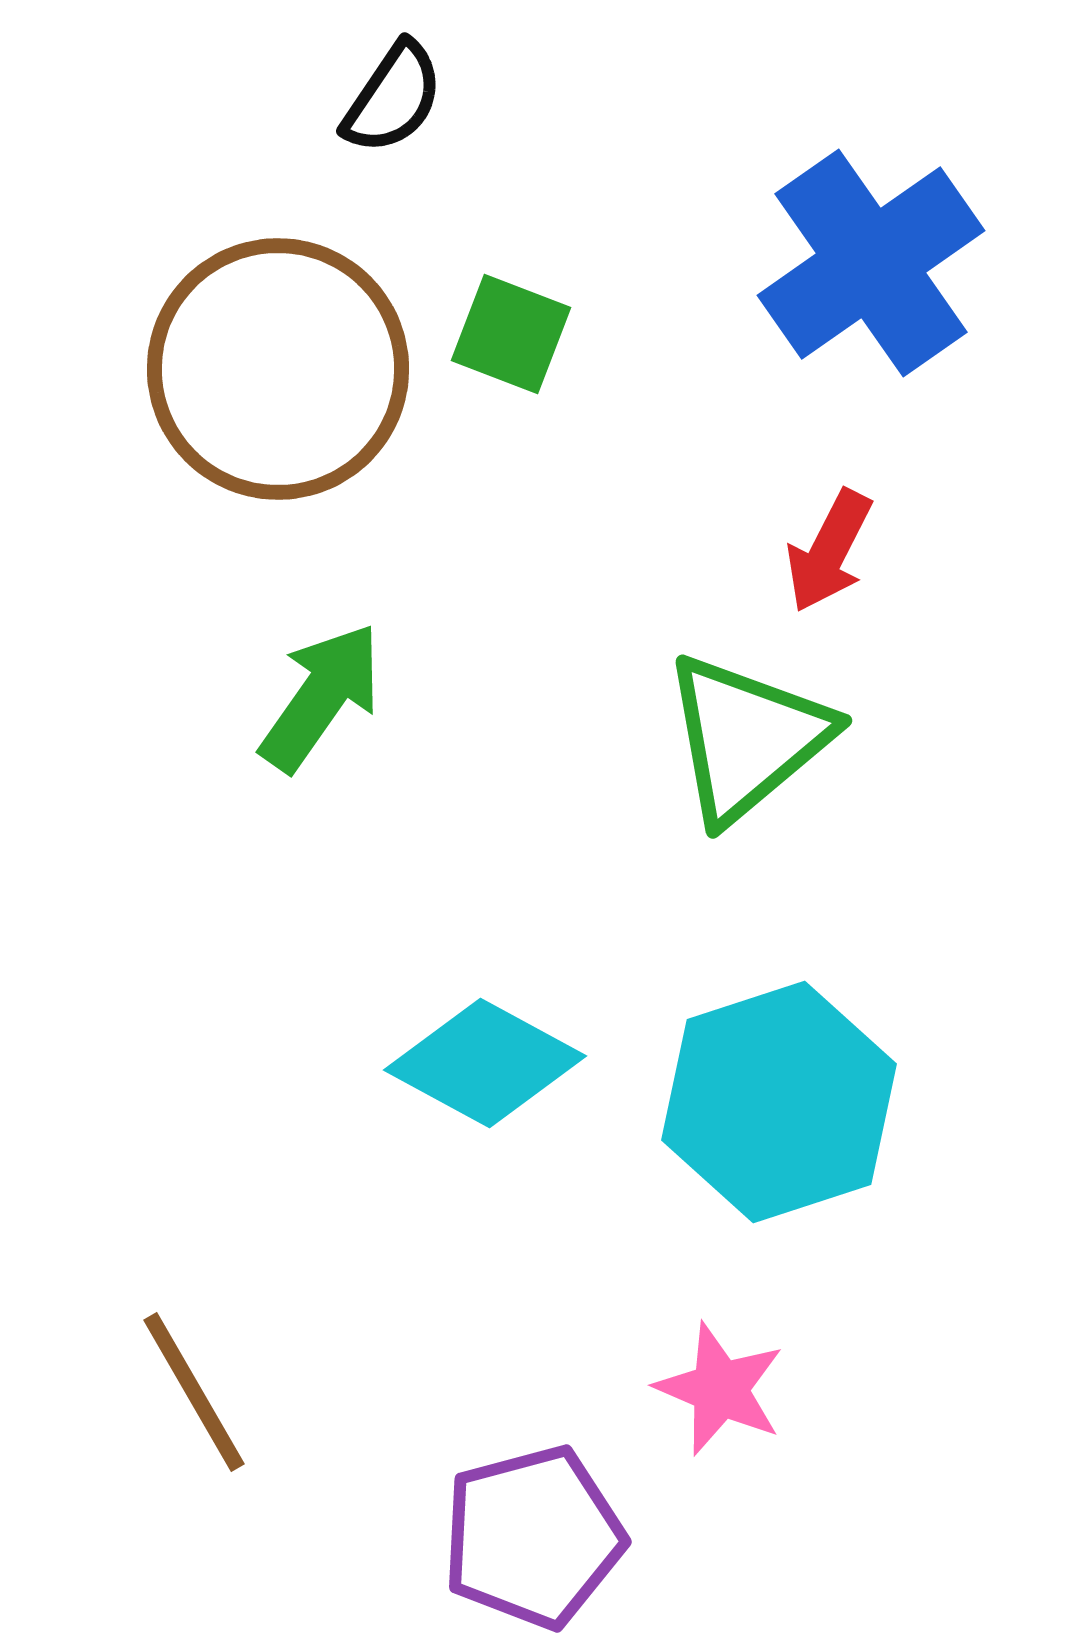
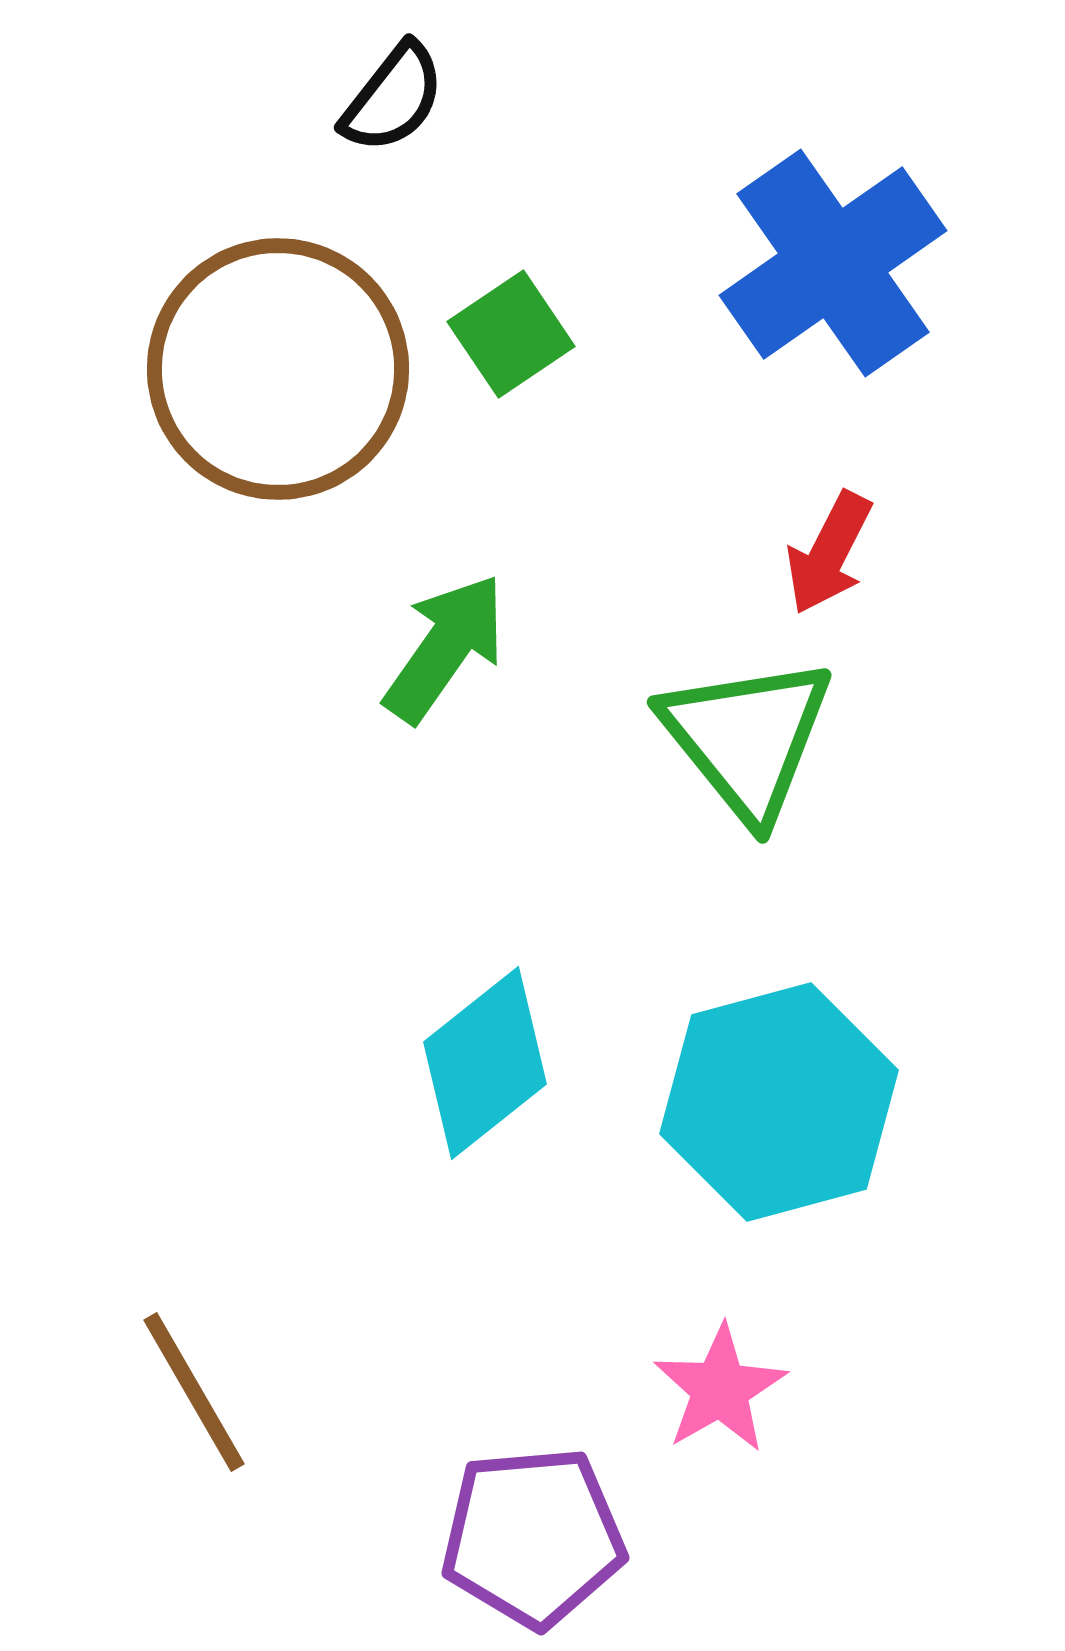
black semicircle: rotated 4 degrees clockwise
blue cross: moved 38 px left
green square: rotated 35 degrees clockwise
red arrow: moved 2 px down
green arrow: moved 124 px right, 49 px up
green triangle: rotated 29 degrees counterclockwise
cyan diamond: rotated 67 degrees counterclockwise
cyan hexagon: rotated 3 degrees clockwise
pink star: rotated 19 degrees clockwise
purple pentagon: rotated 10 degrees clockwise
